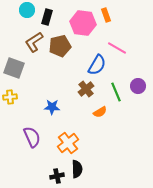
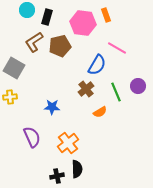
gray square: rotated 10 degrees clockwise
